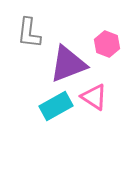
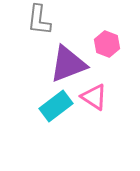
gray L-shape: moved 10 px right, 13 px up
cyan rectangle: rotated 8 degrees counterclockwise
